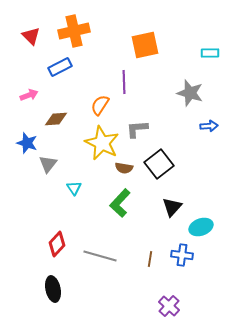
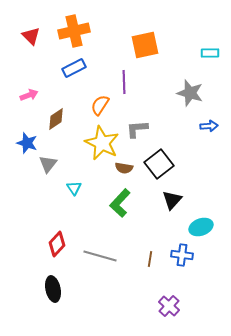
blue rectangle: moved 14 px right, 1 px down
brown diamond: rotated 30 degrees counterclockwise
black triangle: moved 7 px up
